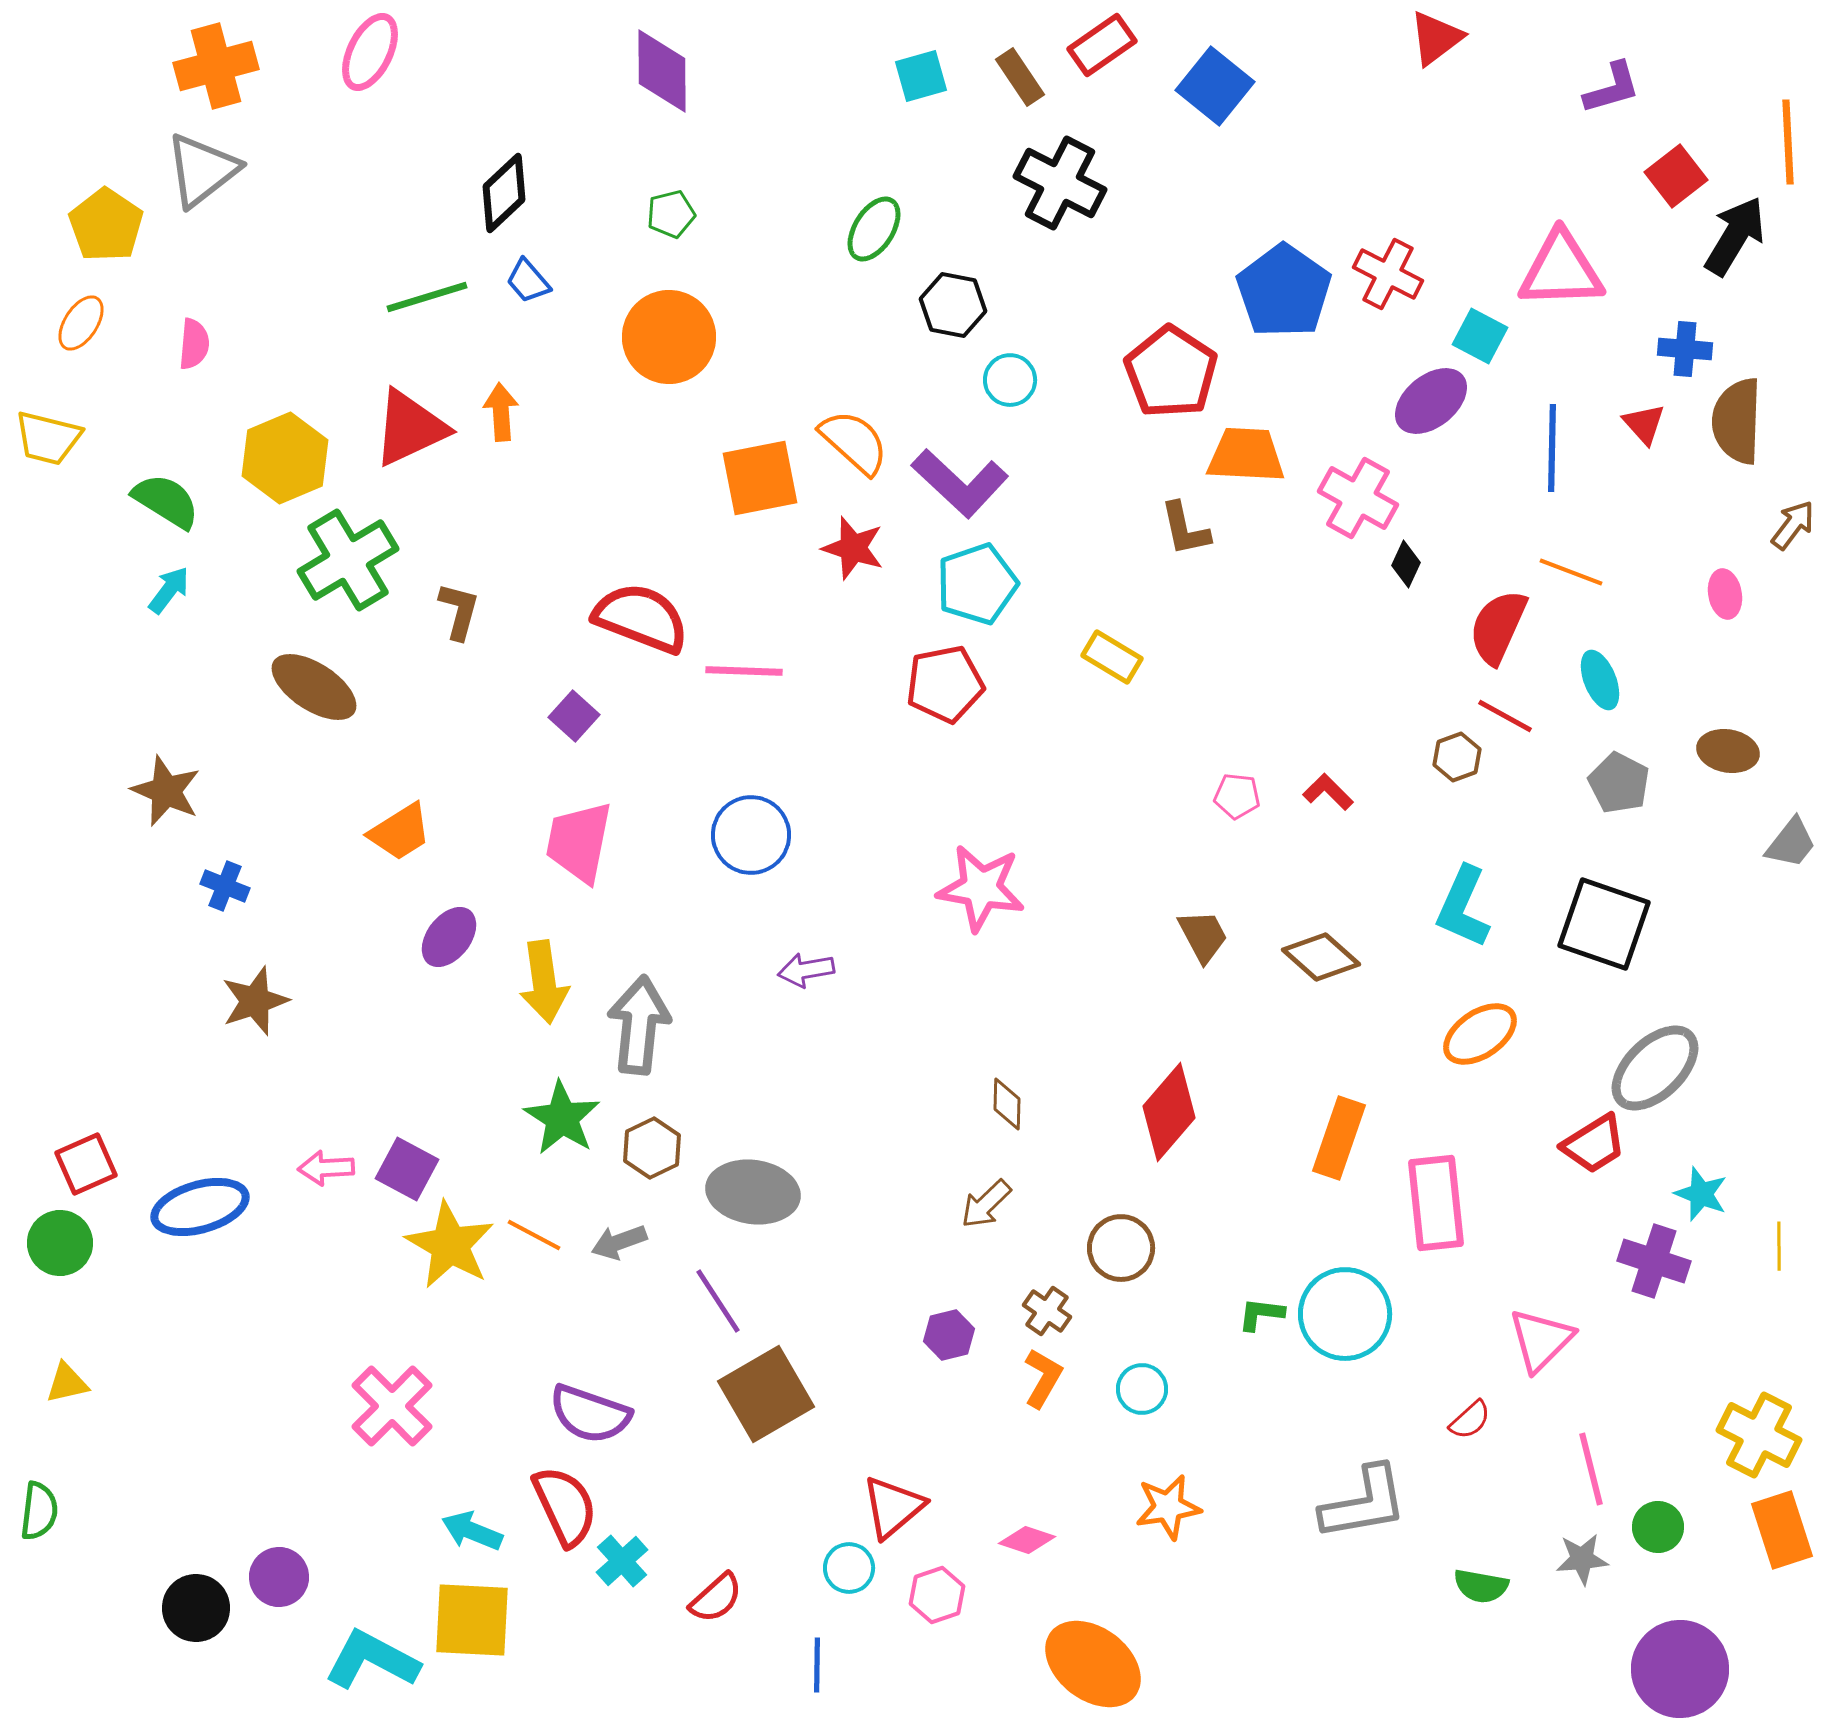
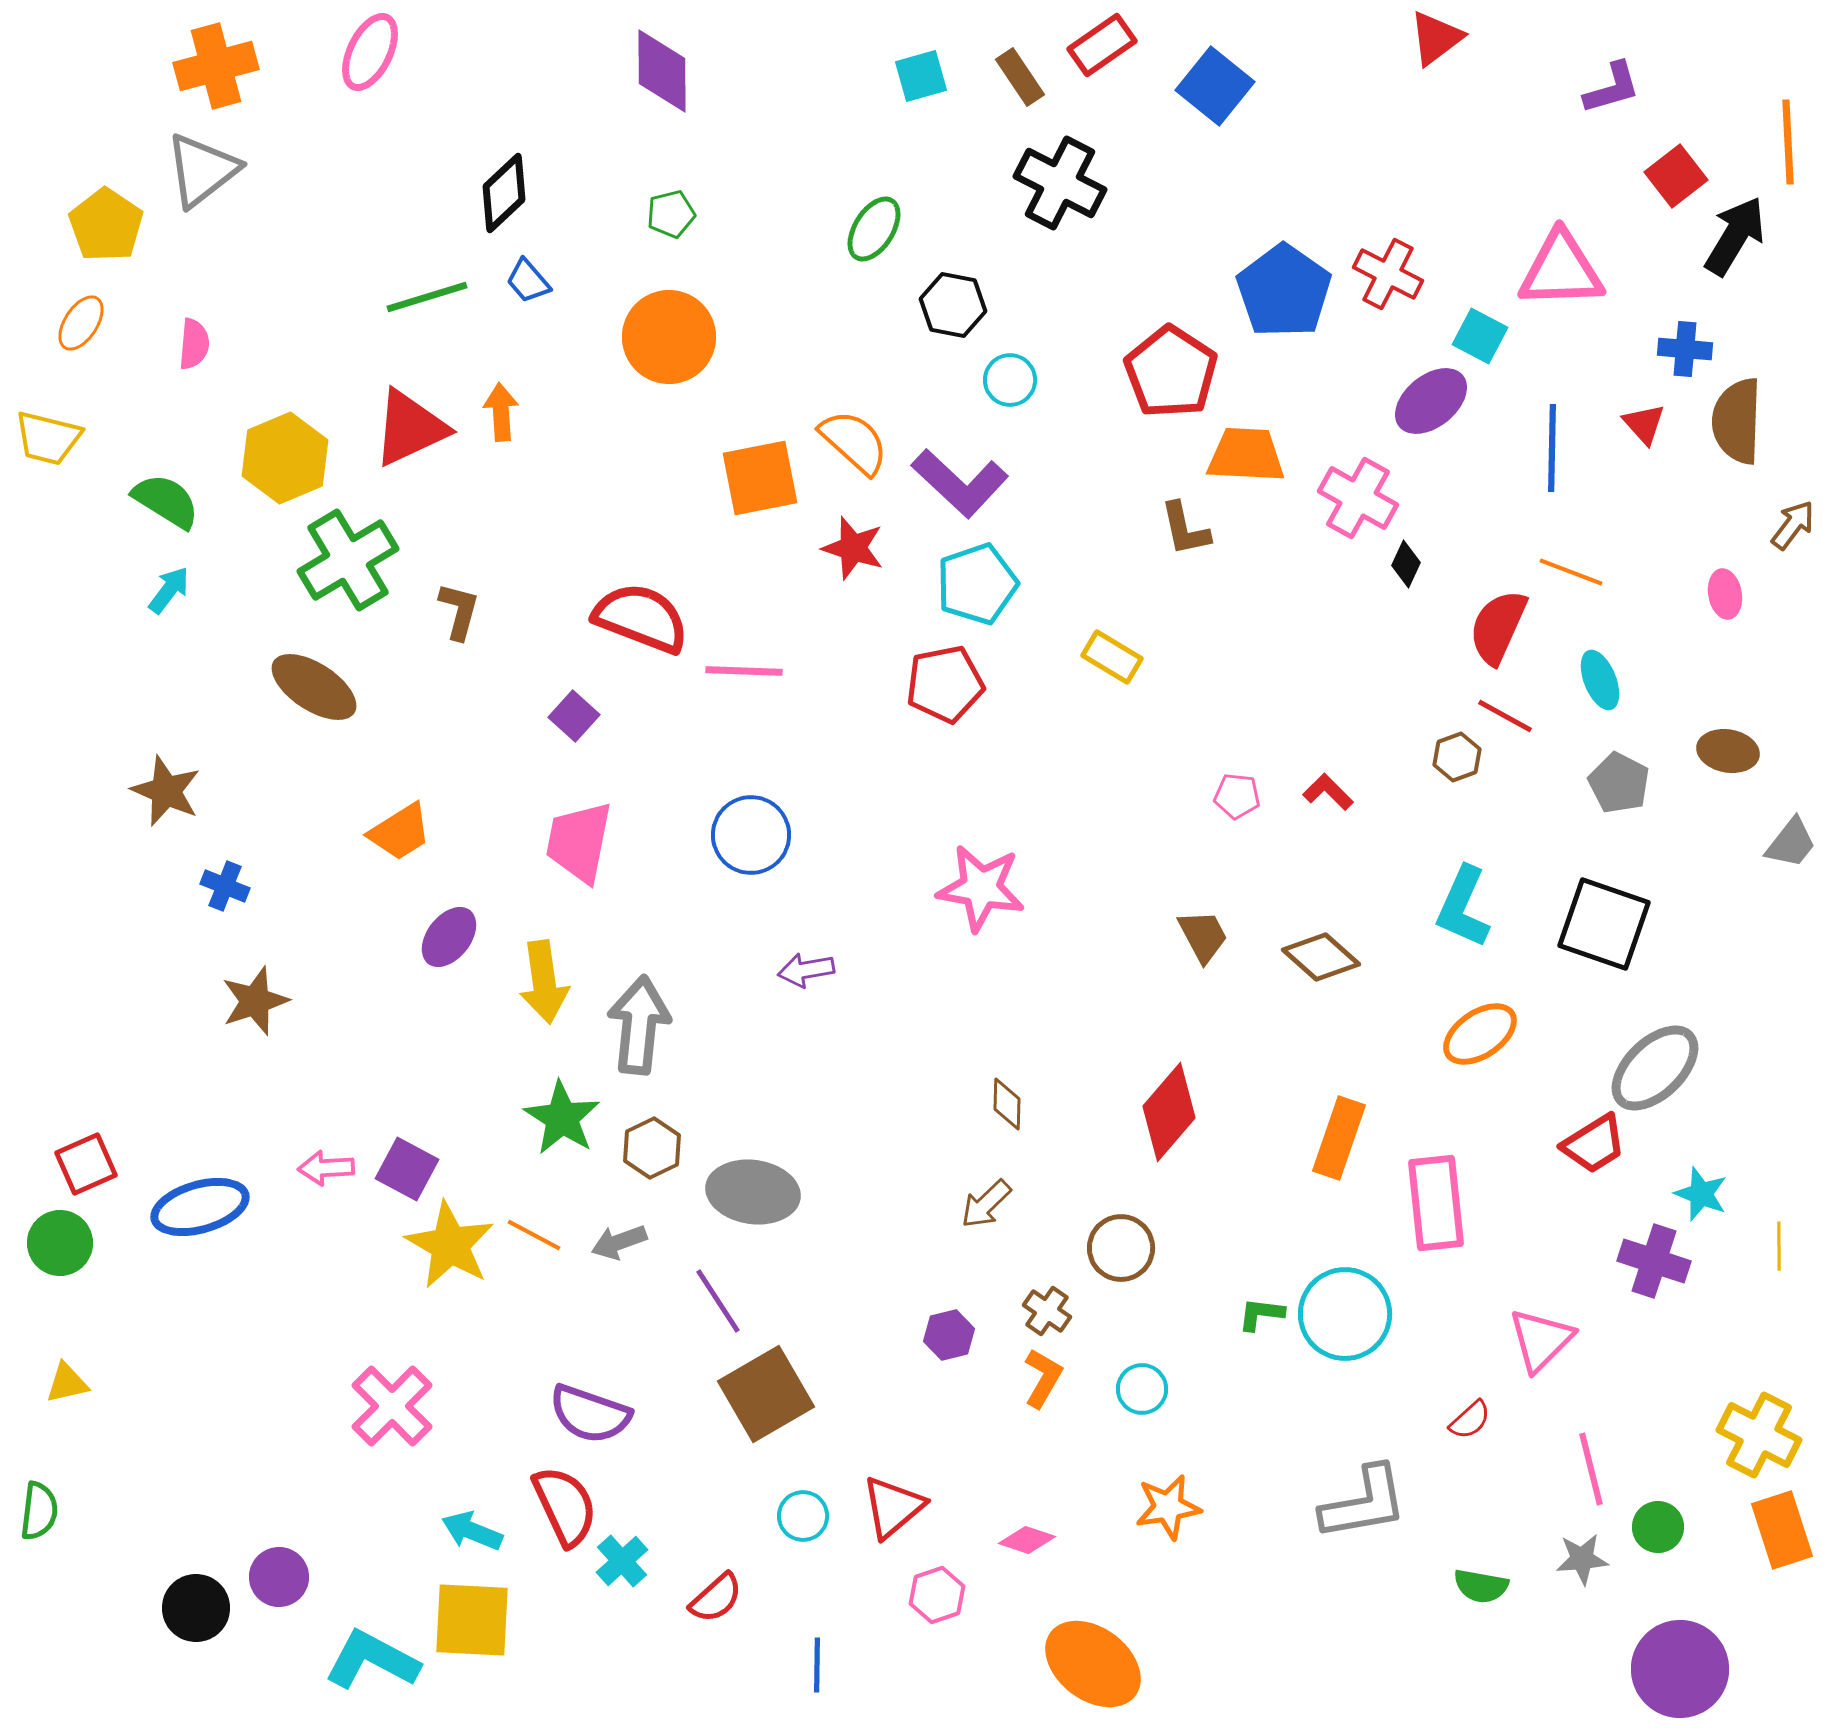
cyan circle at (849, 1568): moved 46 px left, 52 px up
